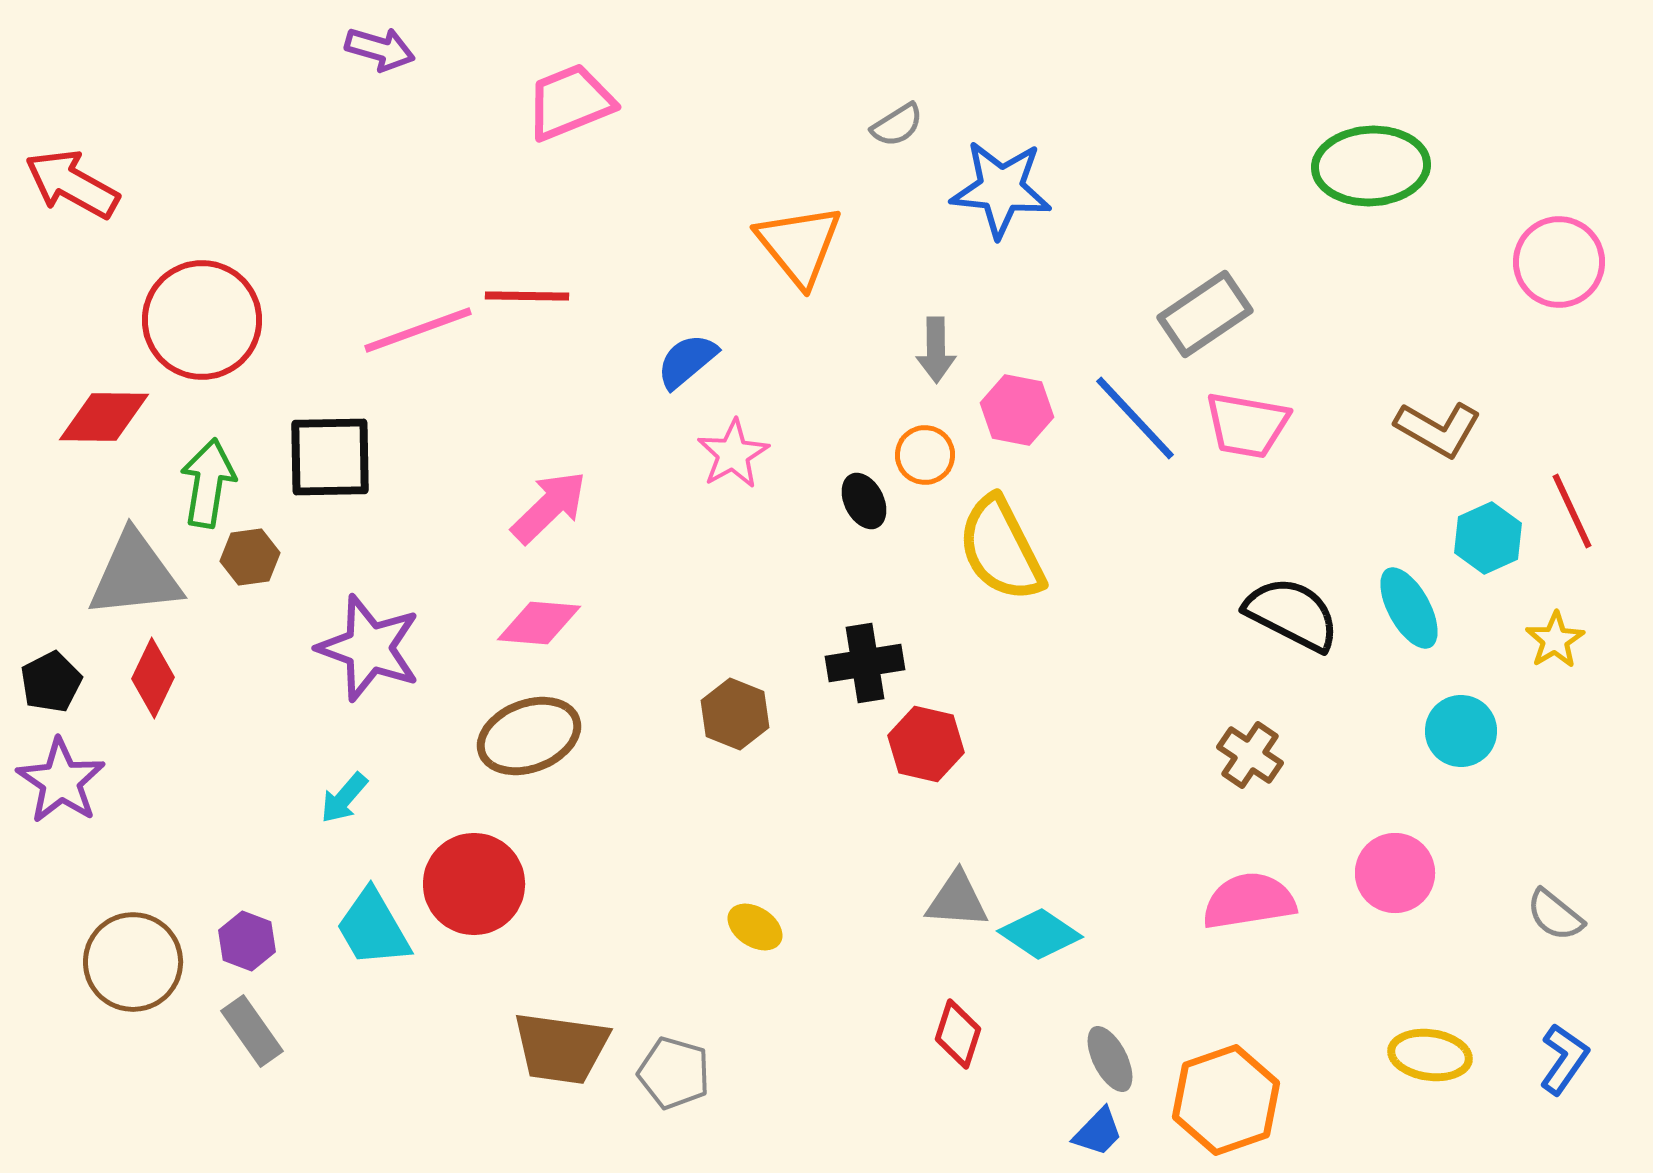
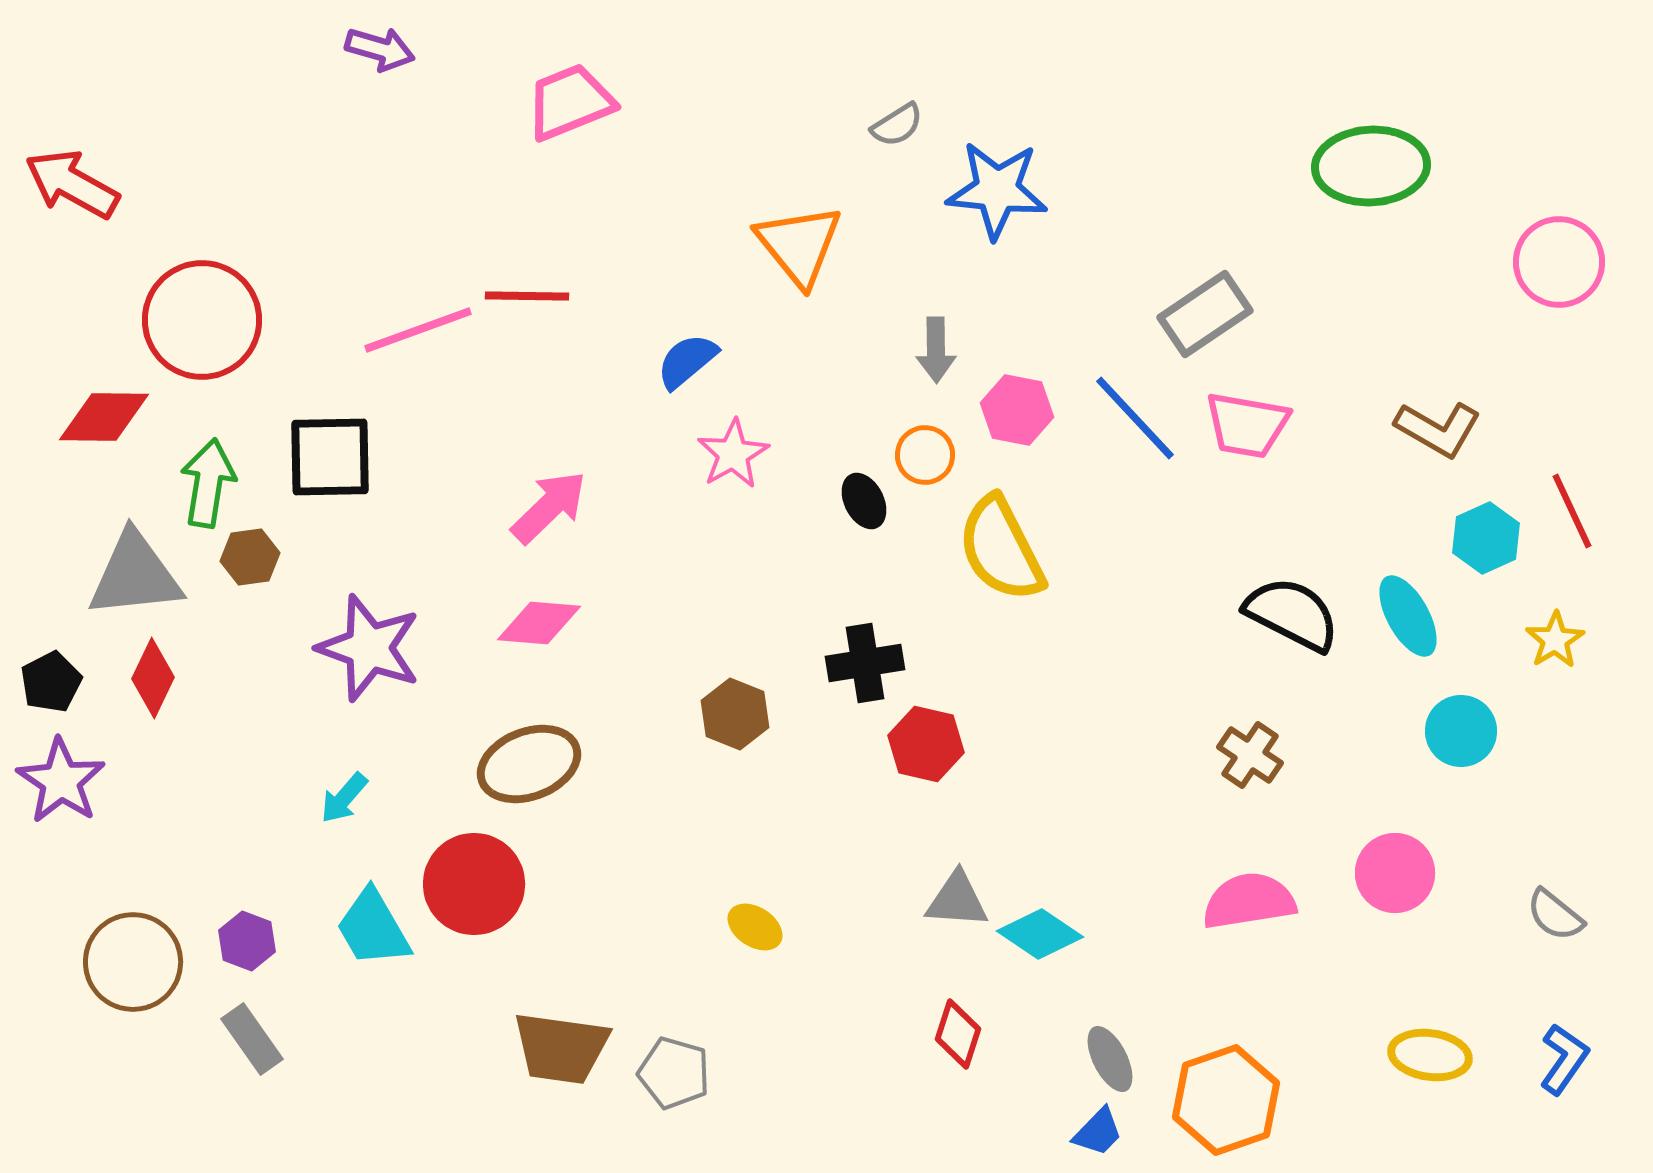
blue star at (1001, 189): moved 4 px left, 1 px down
cyan hexagon at (1488, 538): moved 2 px left
cyan ellipse at (1409, 608): moved 1 px left, 8 px down
brown ellipse at (529, 736): moved 28 px down
gray rectangle at (252, 1031): moved 8 px down
